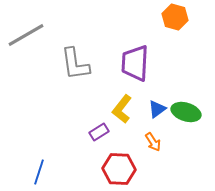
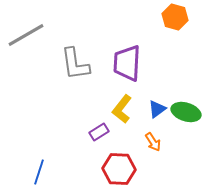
purple trapezoid: moved 8 px left
